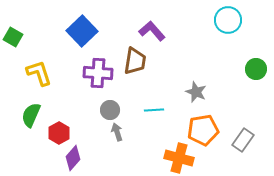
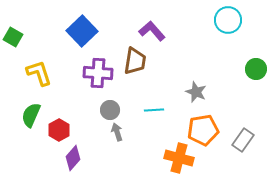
red hexagon: moved 3 px up
